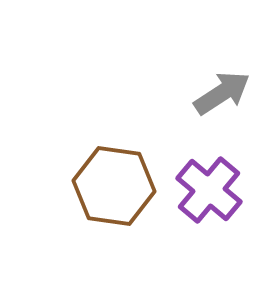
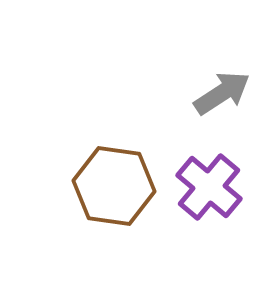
purple cross: moved 3 px up
